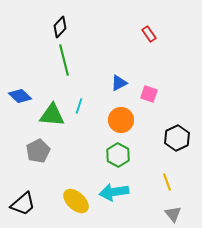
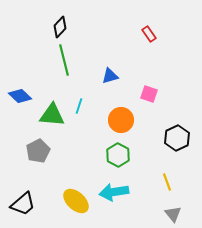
blue triangle: moved 9 px left, 7 px up; rotated 12 degrees clockwise
